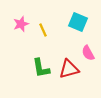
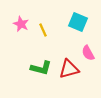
pink star: rotated 28 degrees counterclockwise
green L-shape: rotated 65 degrees counterclockwise
